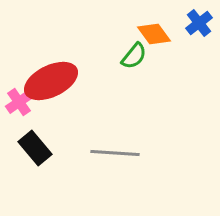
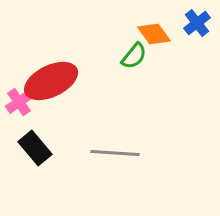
blue cross: moved 2 px left
